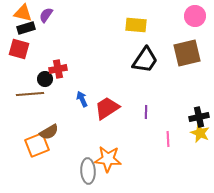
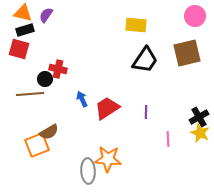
black rectangle: moved 1 px left, 2 px down
red cross: rotated 24 degrees clockwise
black cross: rotated 18 degrees counterclockwise
